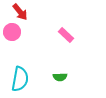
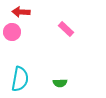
red arrow: moved 1 px right; rotated 132 degrees clockwise
pink rectangle: moved 6 px up
green semicircle: moved 6 px down
